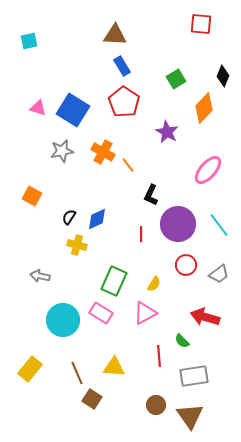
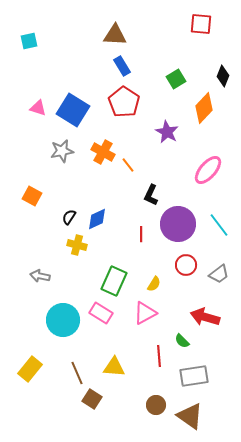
brown triangle at (190, 416): rotated 20 degrees counterclockwise
